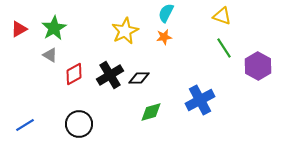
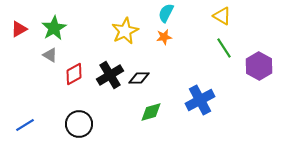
yellow triangle: rotated 12 degrees clockwise
purple hexagon: moved 1 px right
